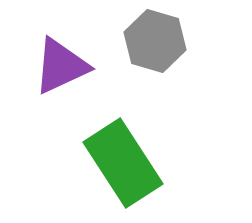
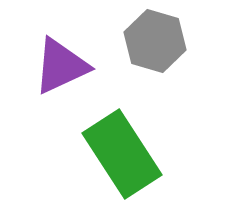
green rectangle: moved 1 px left, 9 px up
